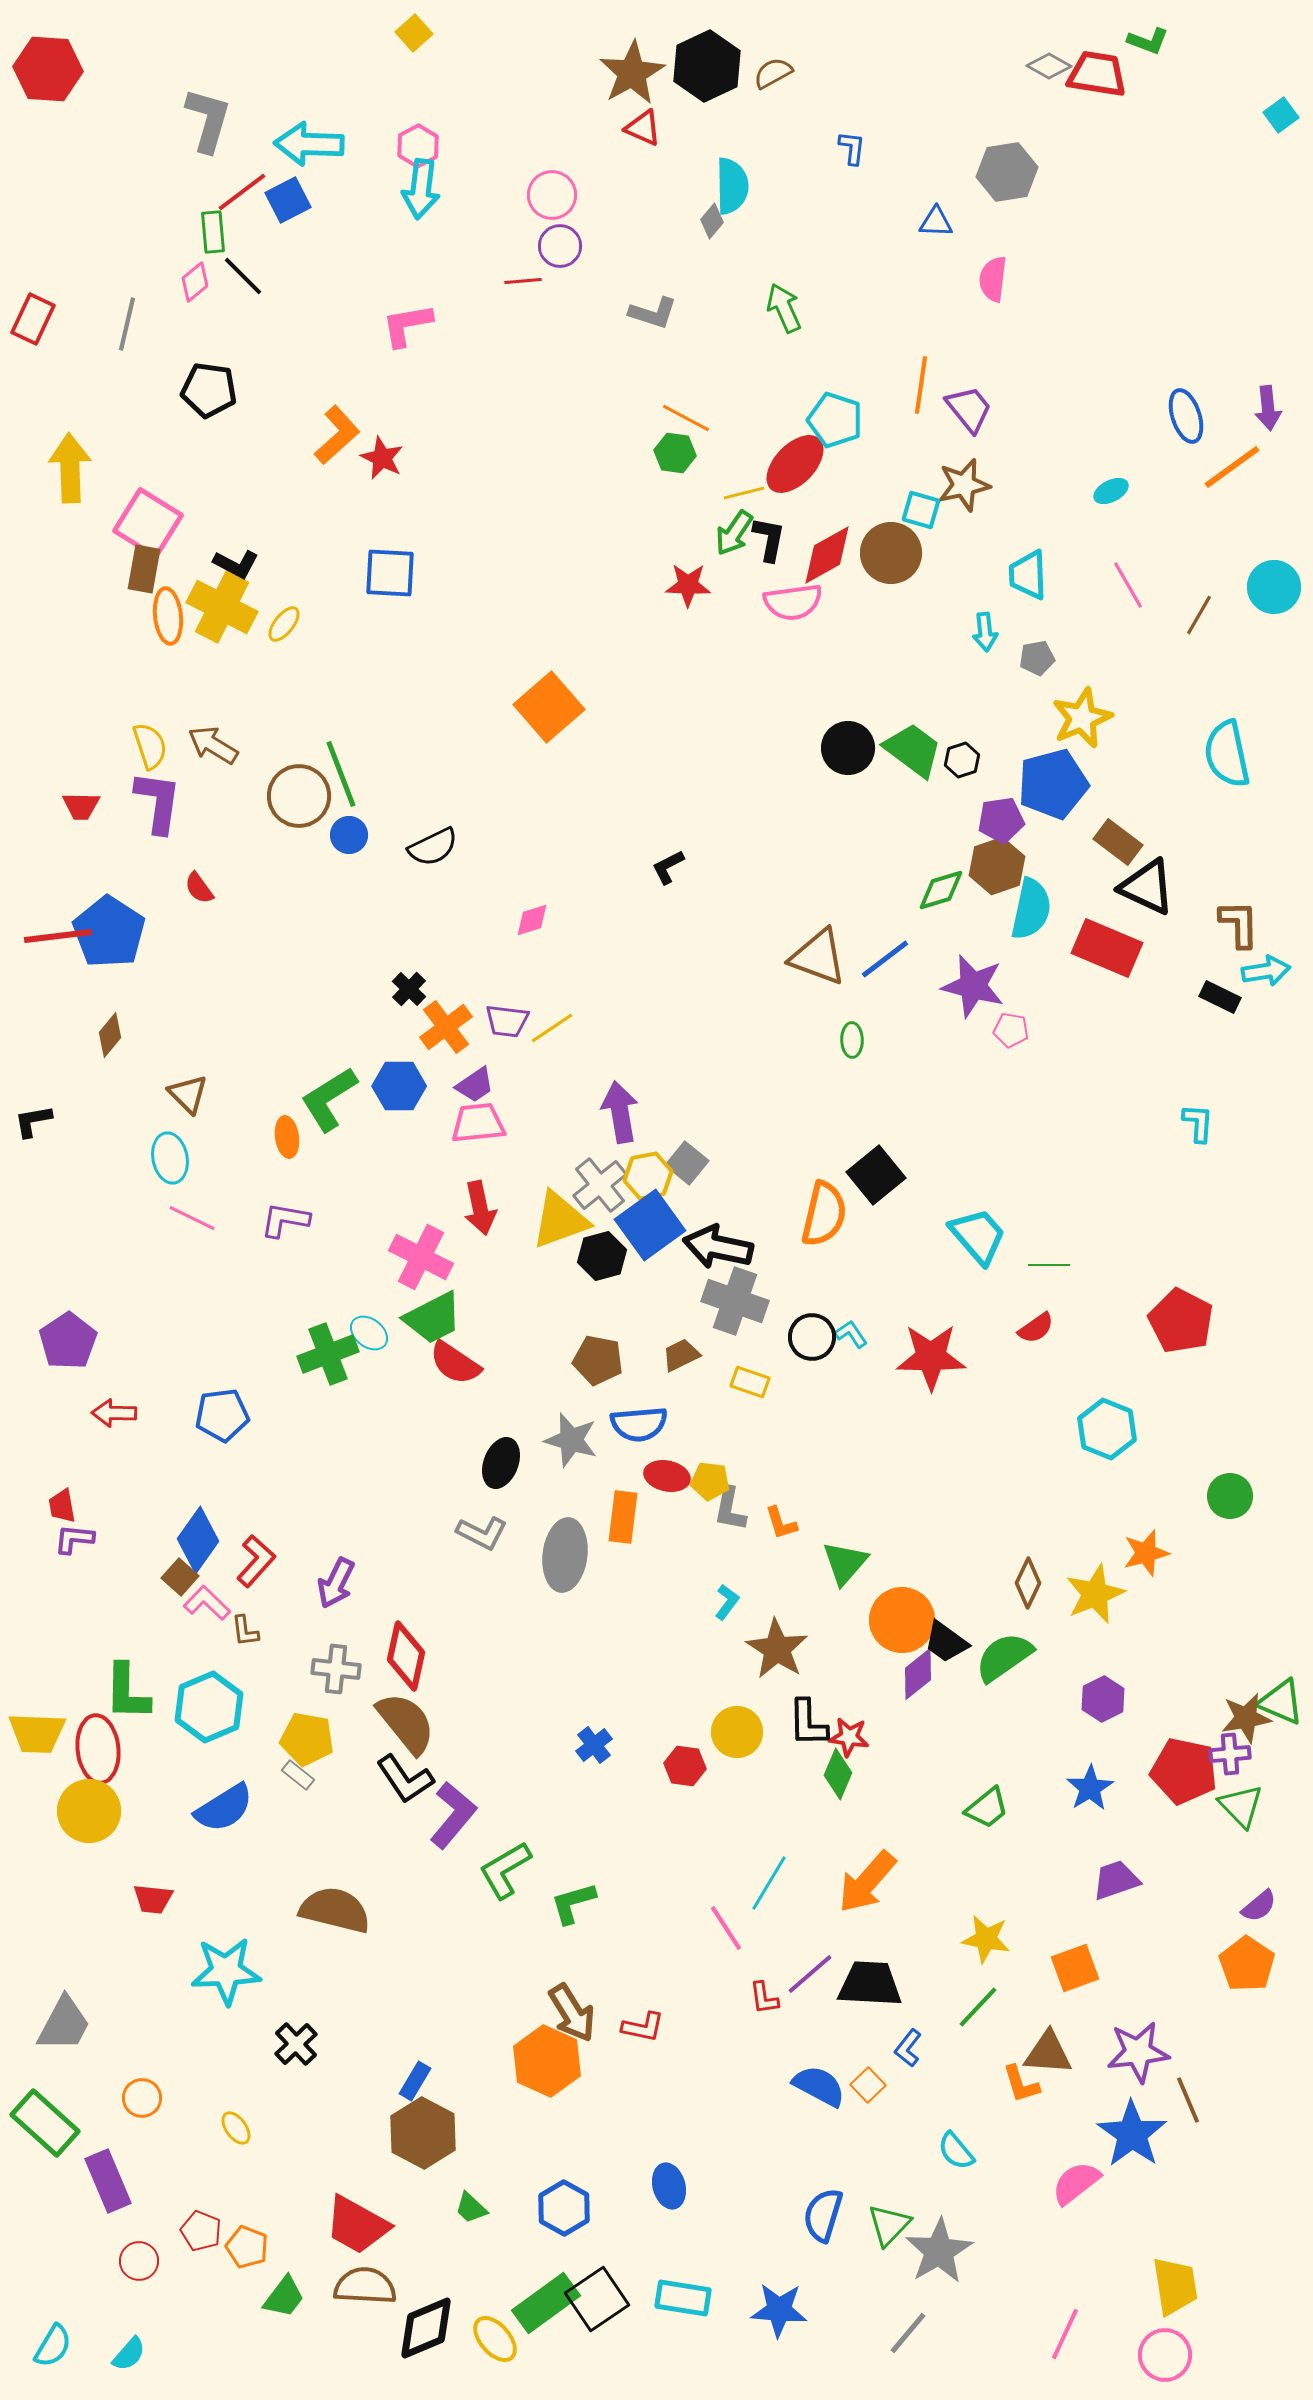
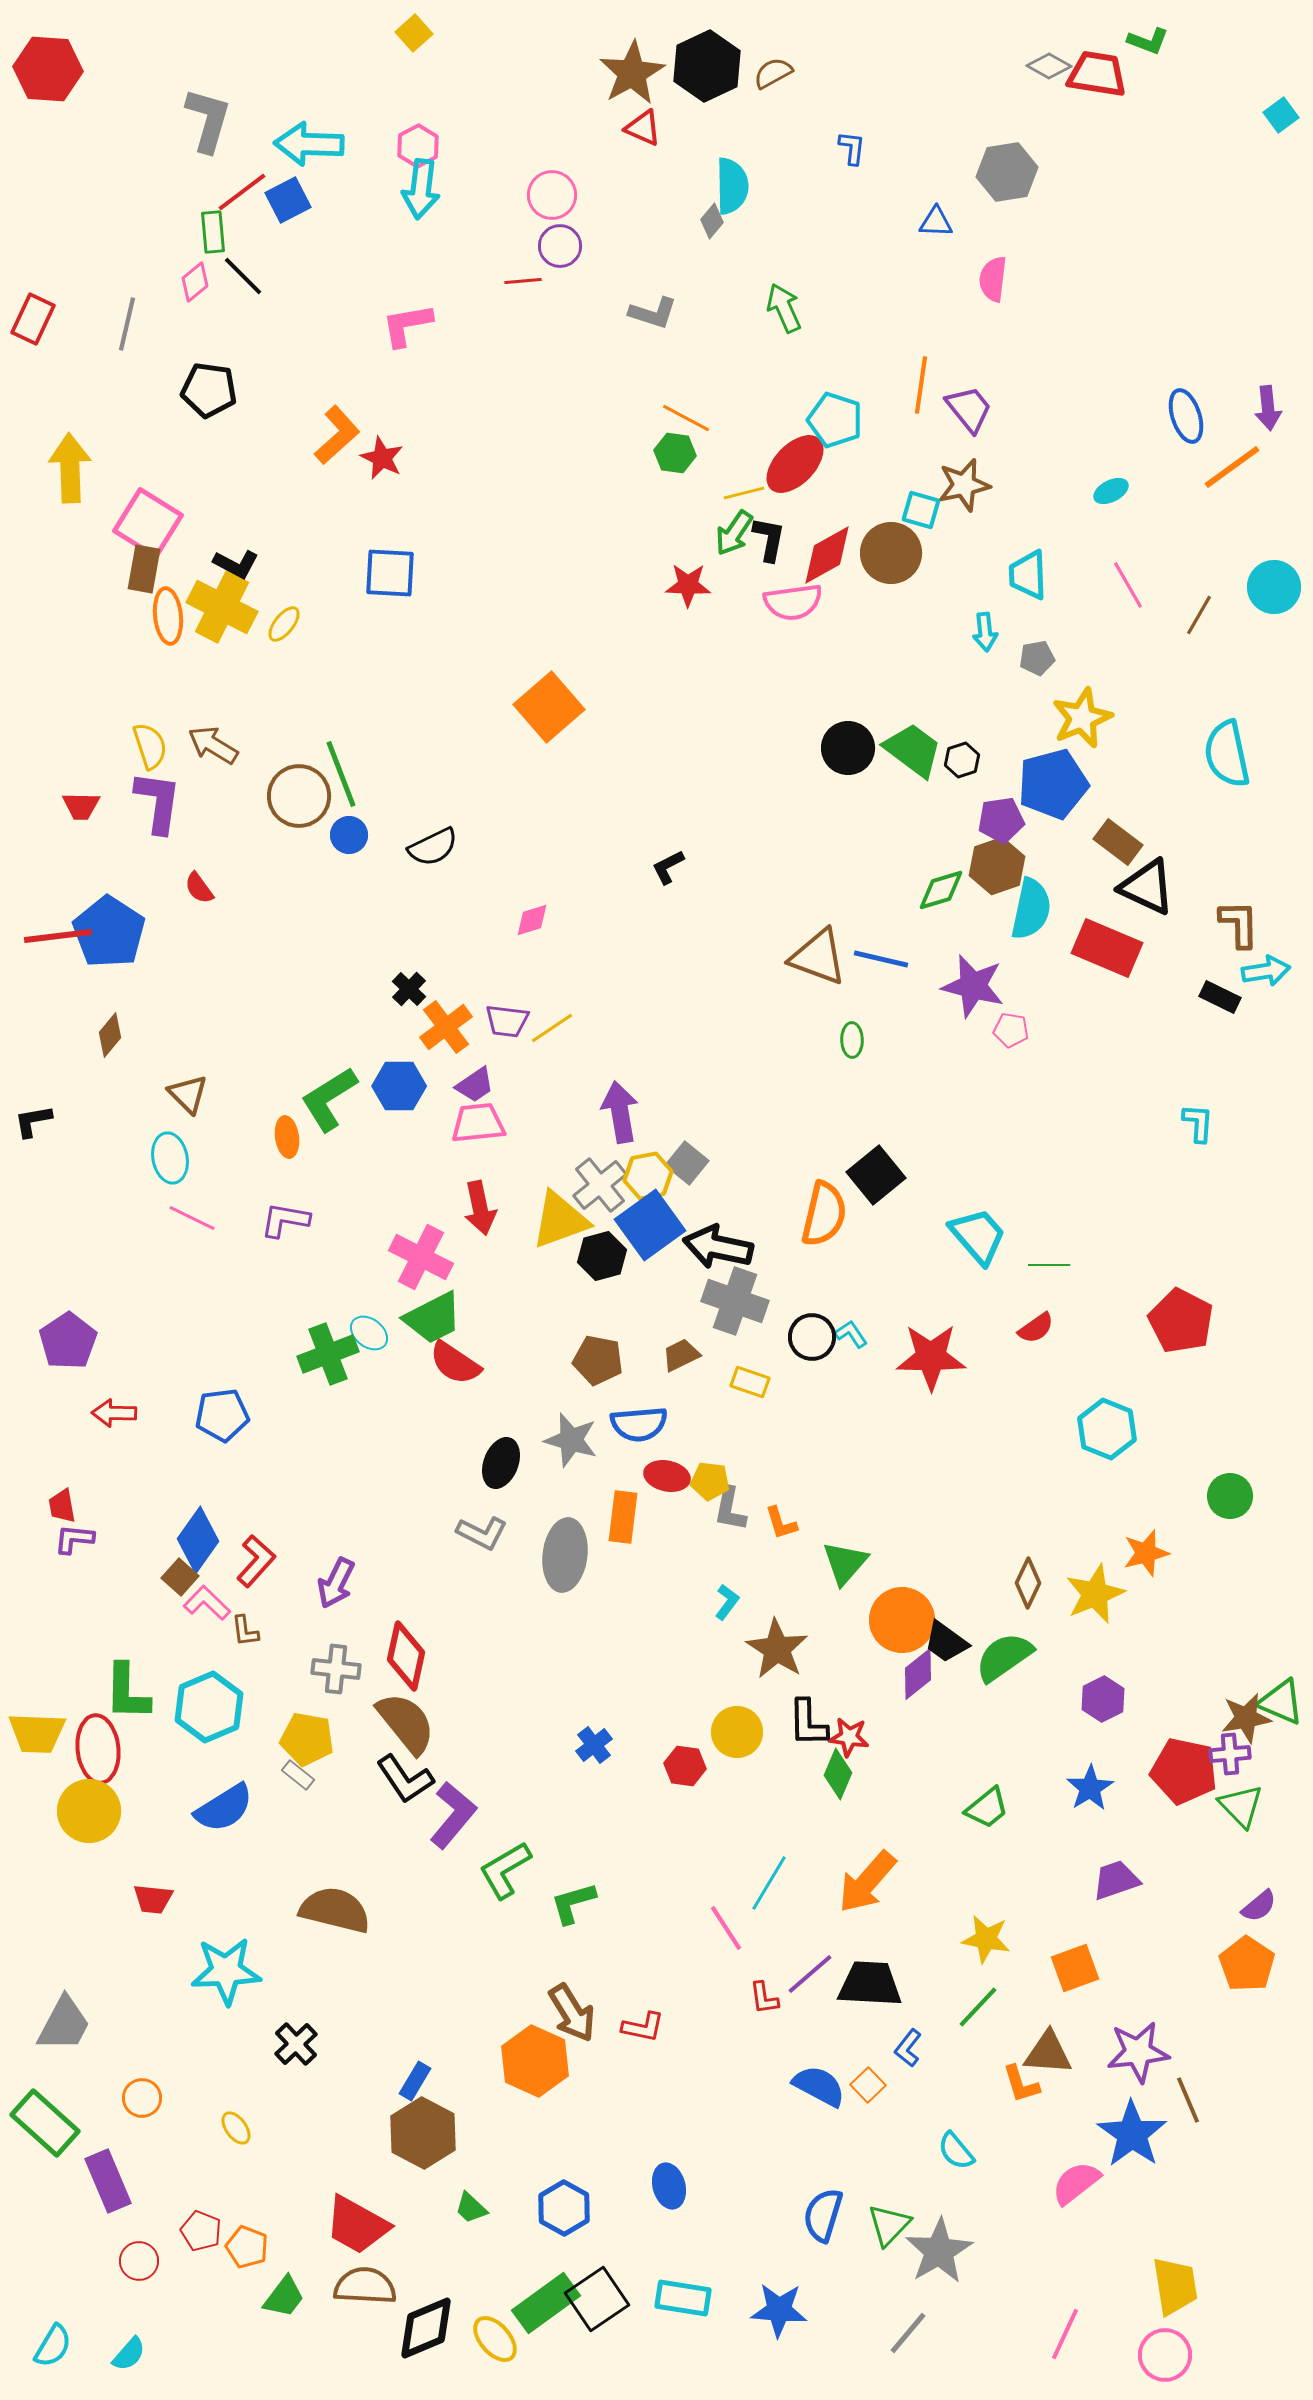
blue line at (885, 959): moved 4 px left; rotated 50 degrees clockwise
orange hexagon at (547, 2061): moved 12 px left
